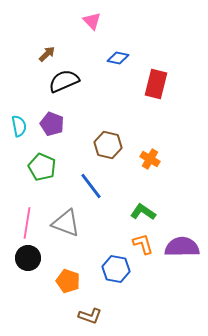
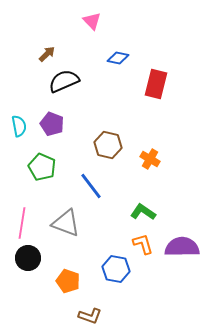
pink line: moved 5 px left
